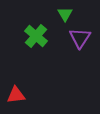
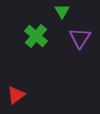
green triangle: moved 3 px left, 3 px up
red triangle: rotated 30 degrees counterclockwise
